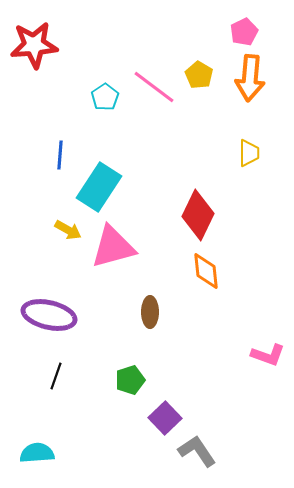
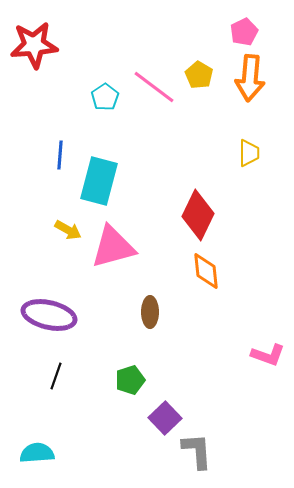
cyan rectangle: moved 6 px up; rotated 18 degrees counterclockwise
gray L-shape: rotated 30 degrees clockwise
